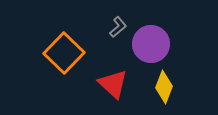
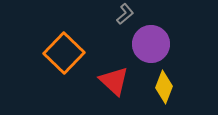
gray L-shape: moved 7 px right, 13 px up
red triangle: moved 1 px right, 3 px up
